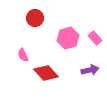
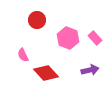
red circle: moved 2 px right, 2 px down
pink hexagon: rotated 25 degrees counterclockwise
